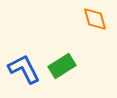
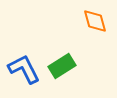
orange diamond: moved 2 px down
